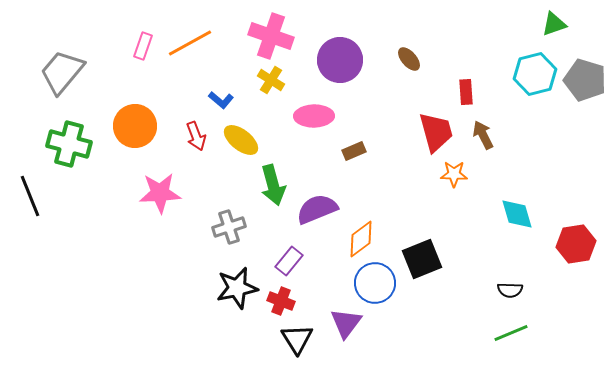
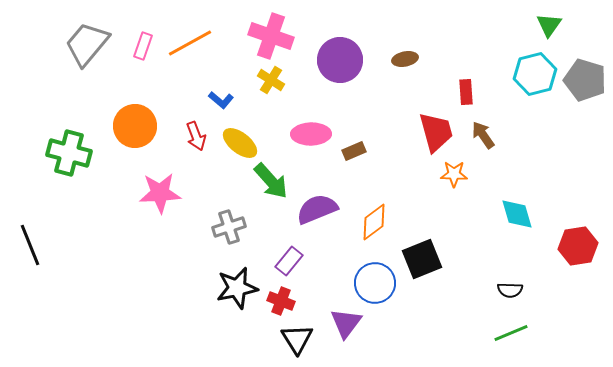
green triangle: moved 5 px left, 1 px down; rotated 36 degrees counterclockwise
brown ellipse: moved 4 px left; rotated 60 degrees counterclockwise
gray trapezoid: moved 25 px right, 28 px up
pink ellipse: moved 3 px left, 18 px down
brown arrow: rotated 8 degrees counterclockwise
yellow ellipse: moved 1 px left, 3 px down
green cross: moved 9 px down
green arrow: moved 2 px left, 4 px up; rotated 27 degrees counterclockwise
black line: moved 49 px down
orange diamond: moved 13 px right, 17 px up
red hexagon: moved 2 px right, 2 px down
